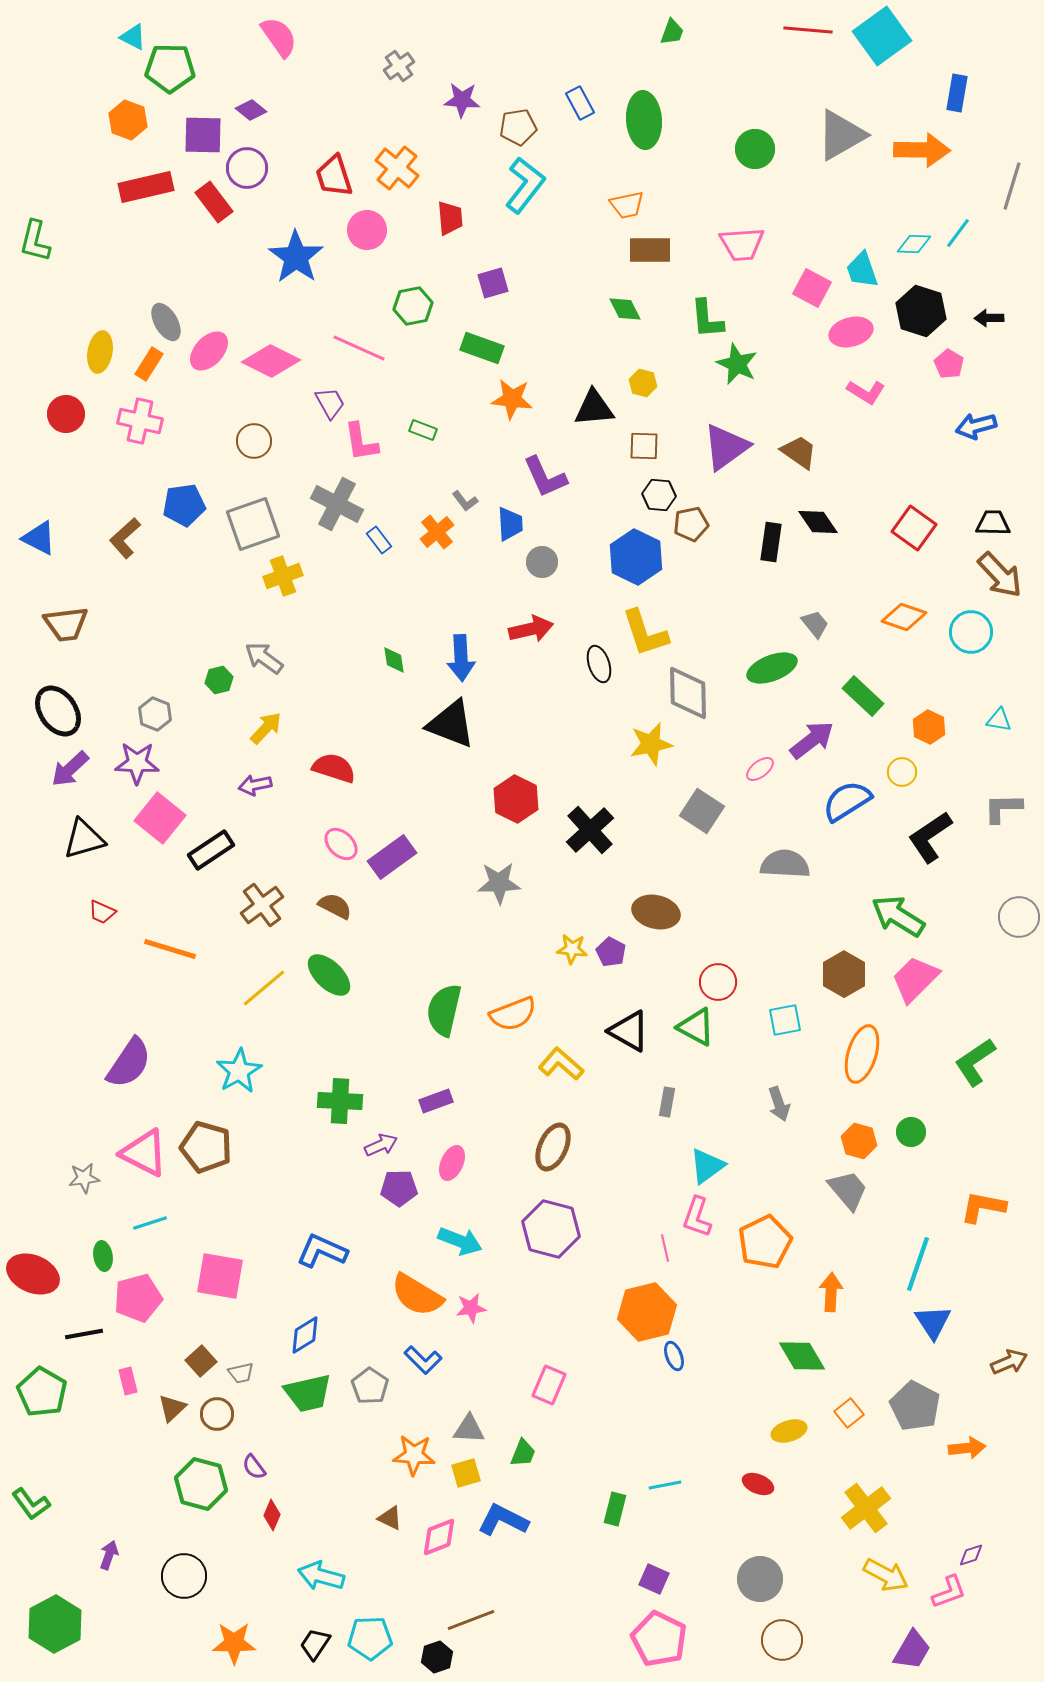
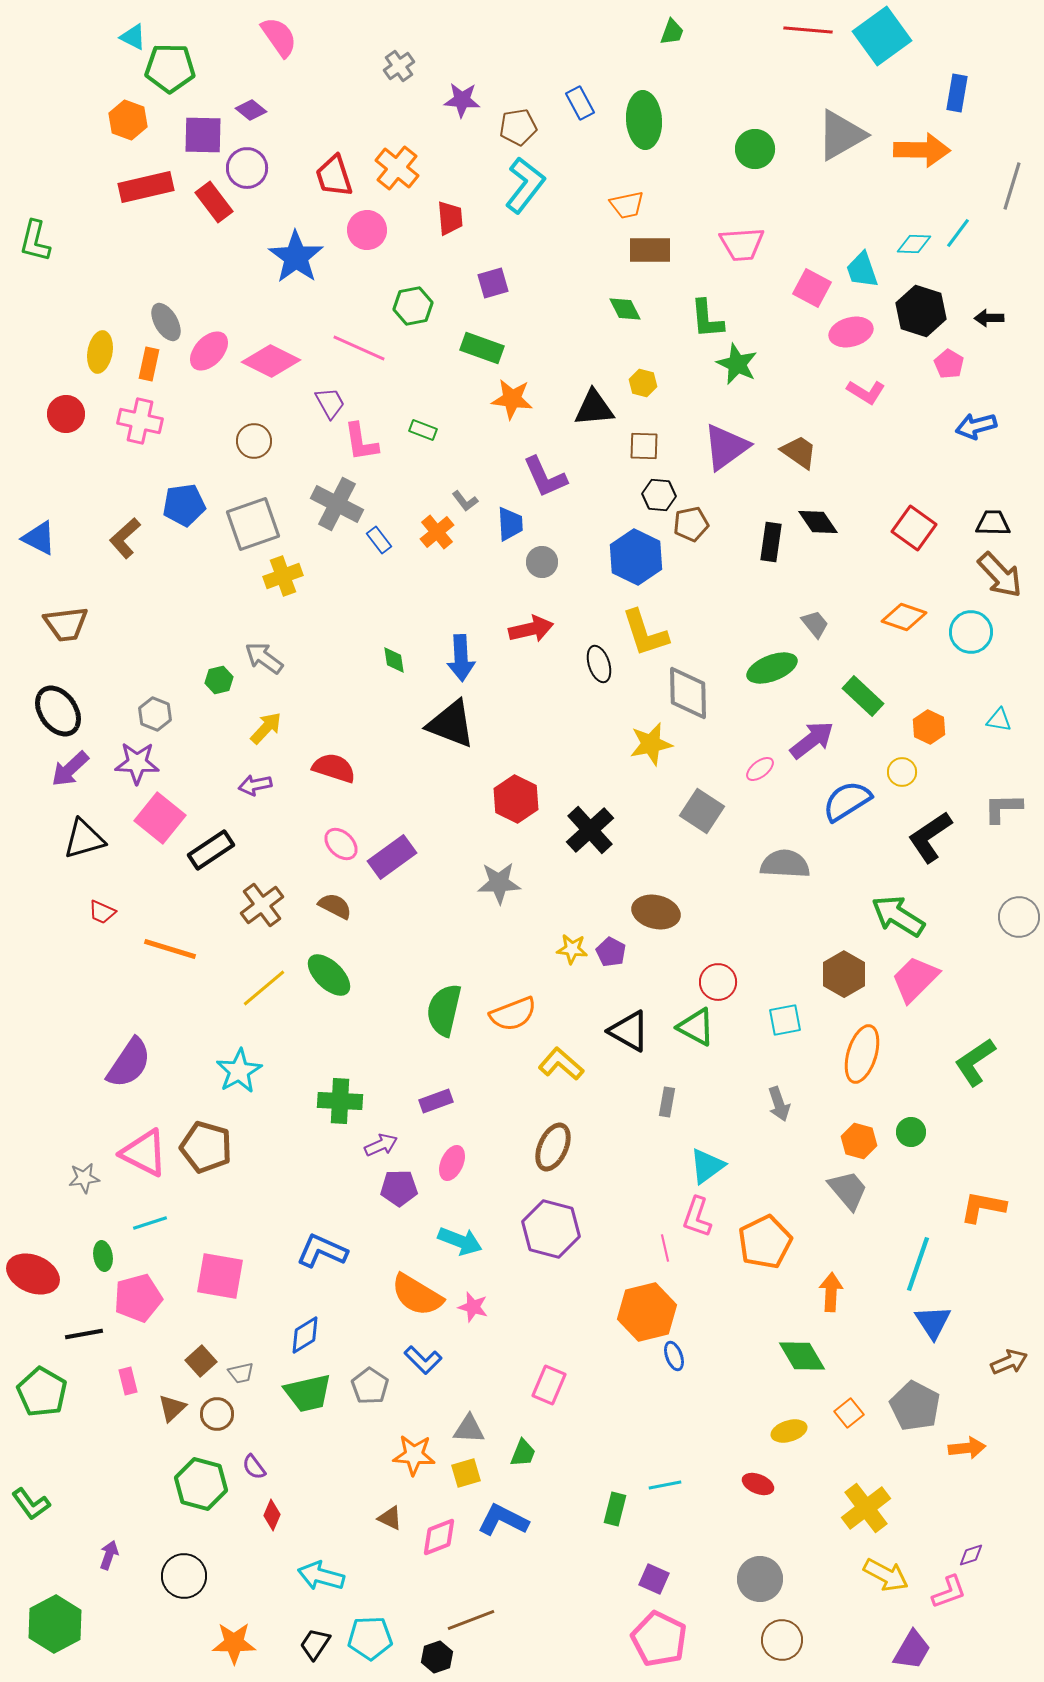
orange rectangle at (149, 364): rotated 20 degrees counterclockwise
pink star at (471, 1308): moved 2 px right, 1 px up; rotated 24 degrees clockwise
